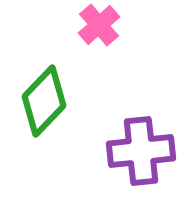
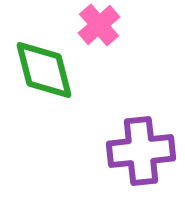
green diamond: moved 31 px up; rotated 58 degrees counterclockwise
